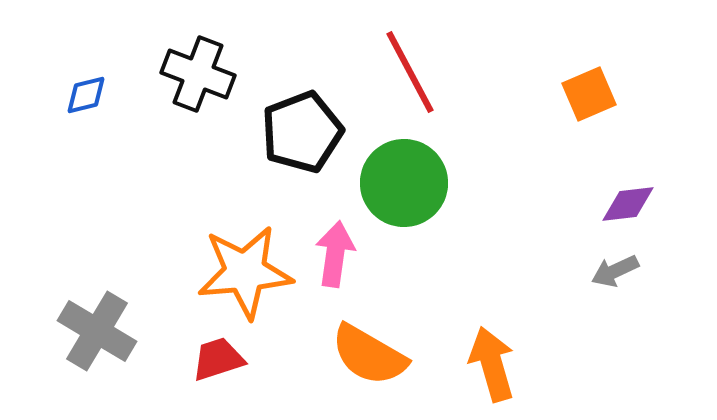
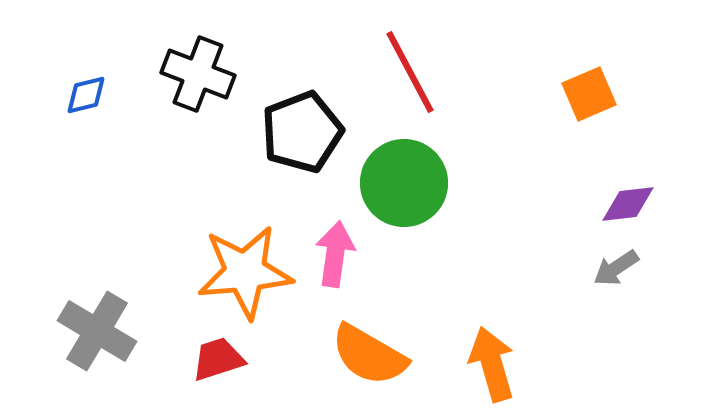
gray arrow: moved 1 px right, 3 px up; rotated 9 degrees counterclockwise
